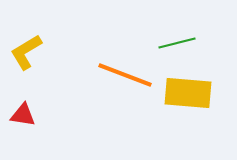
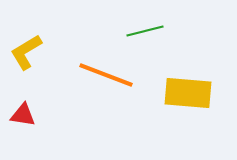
green line: moved 32 px left, 12 px up
orange line: moved 19 px left
